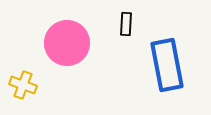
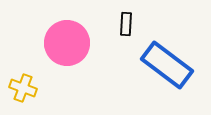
blue rectangle: rotated 42 degrees counterclockwise
yellow cross: moved 3 px down
